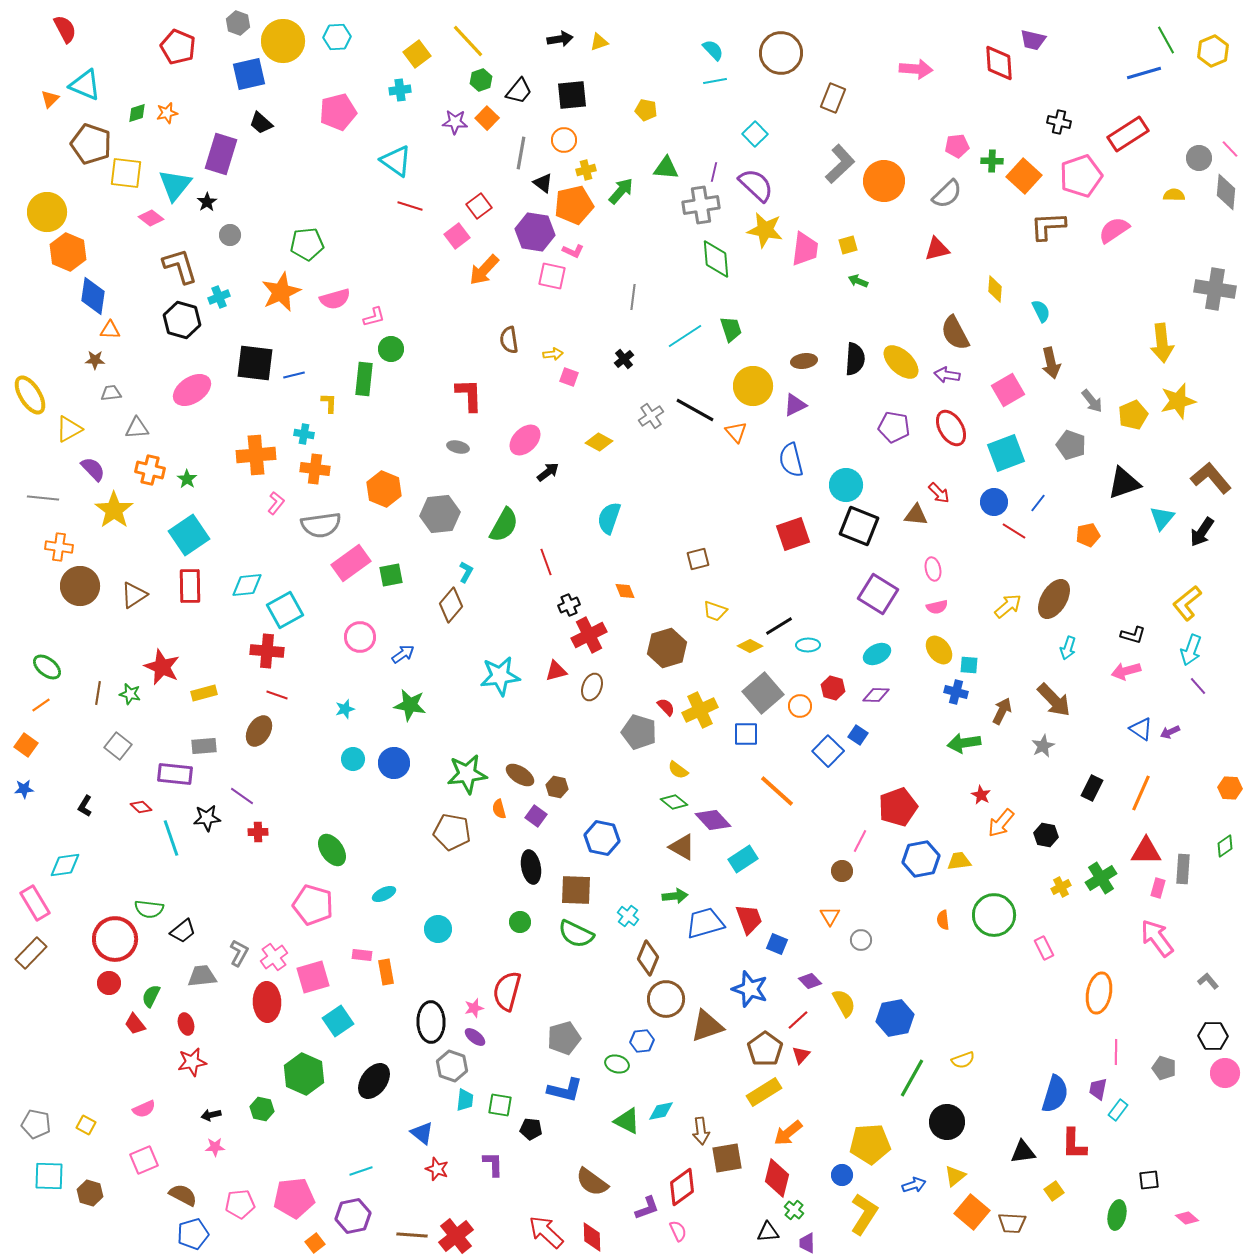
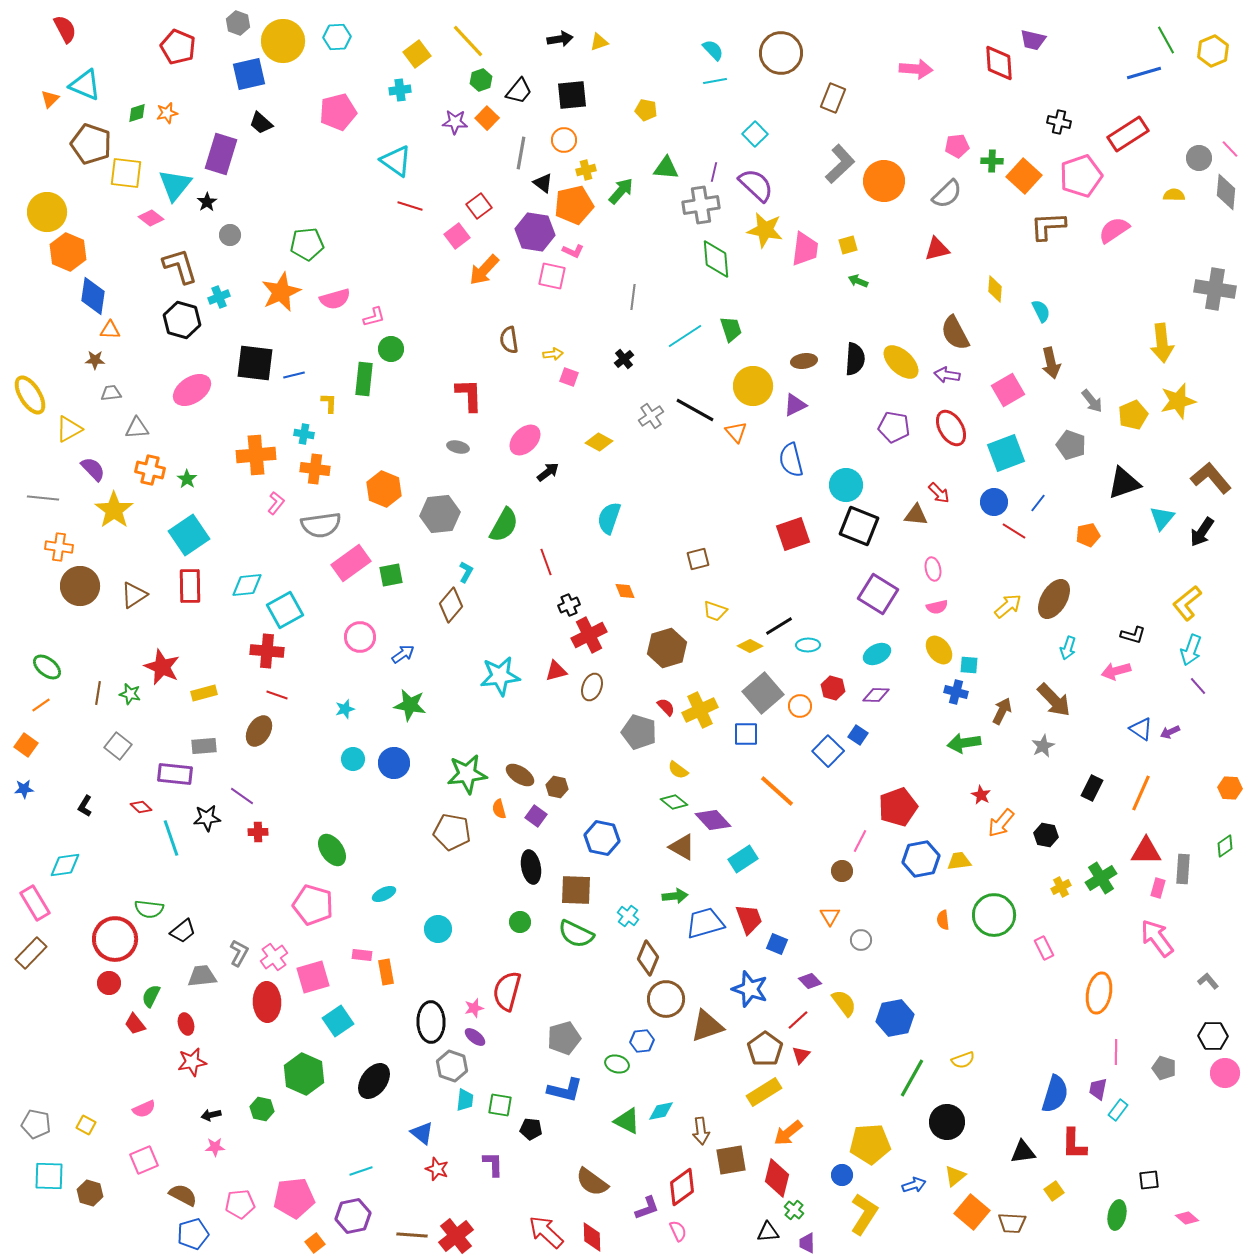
pink arrow at (1126, 671): moved 10 px left
yellow semicircle at (844, 1003): rotated 8 degrees counterclockwise
brown square at (727, 1158): moved 4 px right, 2 px down
